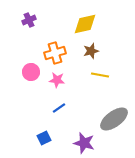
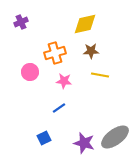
purple cross: moved 8 px left, 2 px down
brown star: rotated 14 degrees clockwise
pink circle: moved 1 px left
pink star: moved 7 px right, 1 px down
gray ellipse: moved 1 px right, 18 px down
